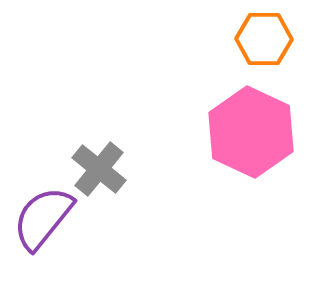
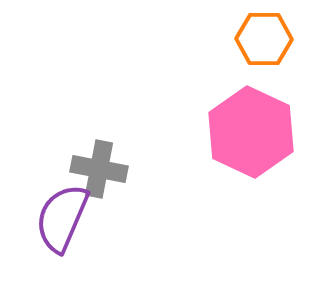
gray cross: rotated 28 degrees counterclockwise
purple semicircle: moved 19 px right; rotated 16 degrees counterclockwise
